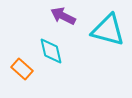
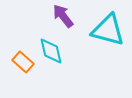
purple arrow: rotated 25 degrees clockwise
orange rectangle: moved 1 px right, 7 px up
